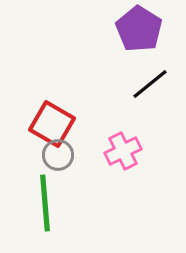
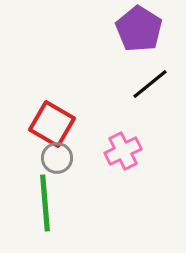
gray circle: moved 1 px left, 3 px down
